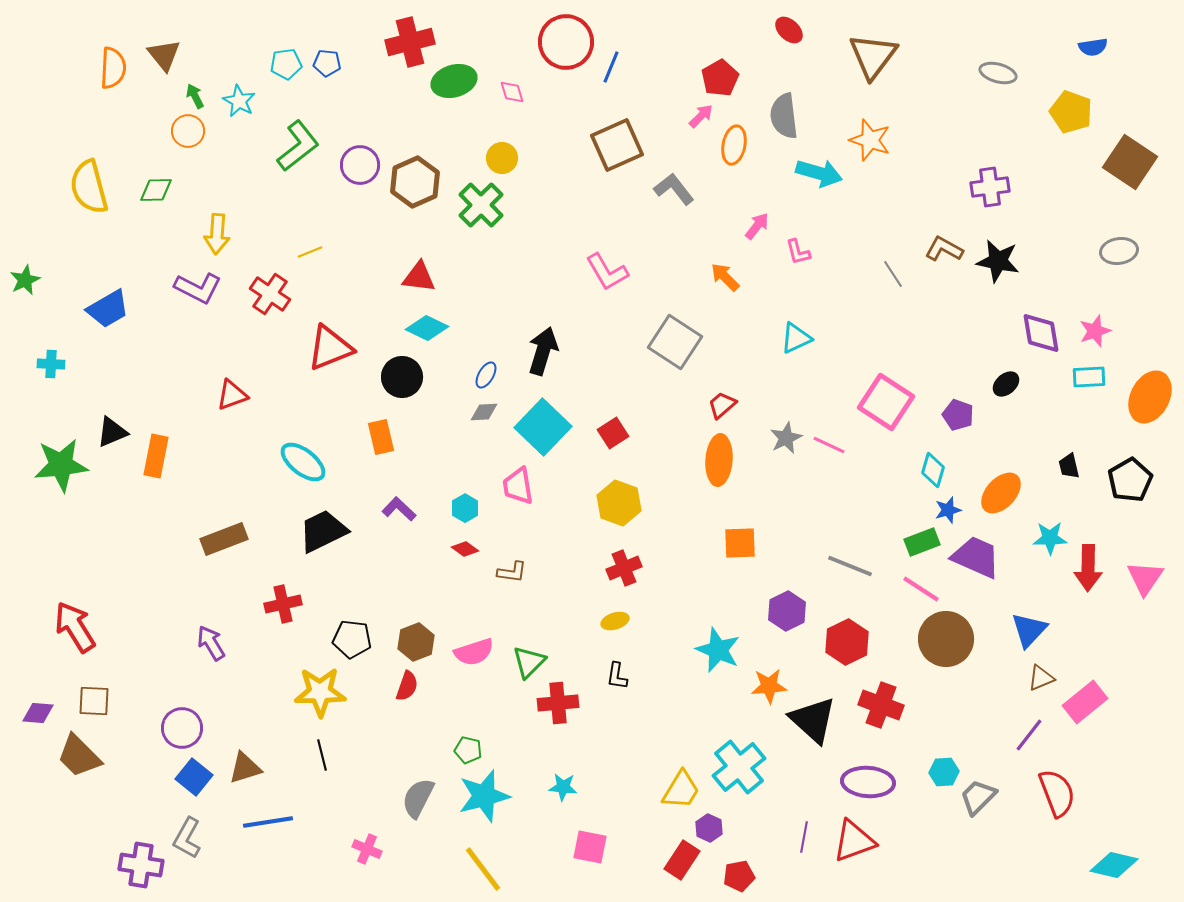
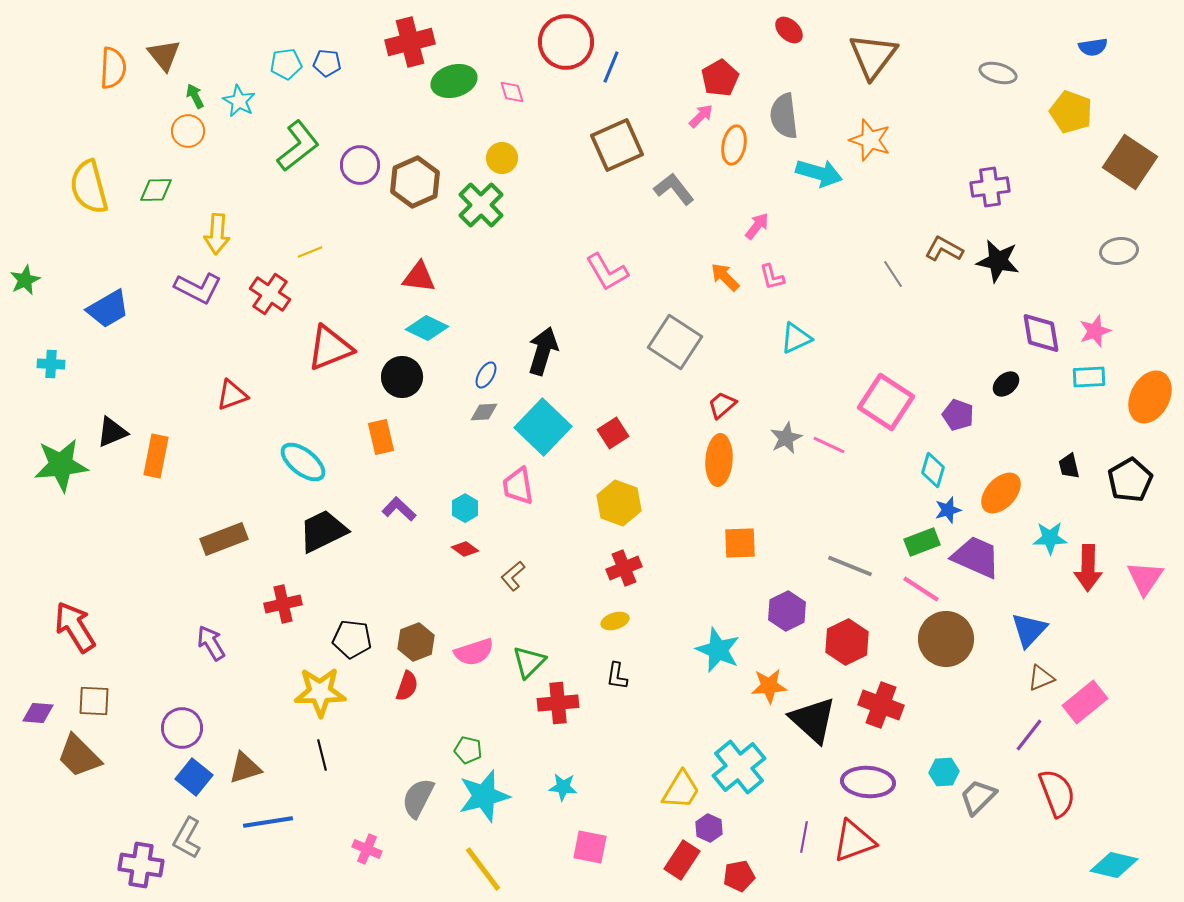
pink L-shape at (798, 252): moved 26 px left, 25 px down
brown L-shape at (512, 572): moved 1 px right, 4 px down; rotated 132 degrees clockwise
